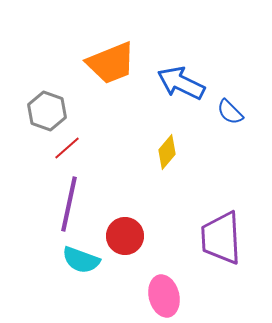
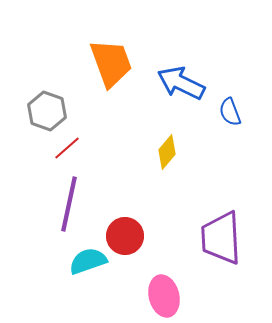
orange trapezoid: rotated 88 degrees counterclockwise
blue semicircle: rotated 24 degrees clockwise
cyan semicircle: moved 7 px right, 1 px down; rotated 141 degrees clockwise
